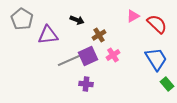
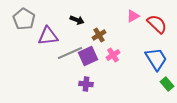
gray pentagon: moved 2 px right
purple triangle: moved 1 px down
gray line: moved 7 px up
